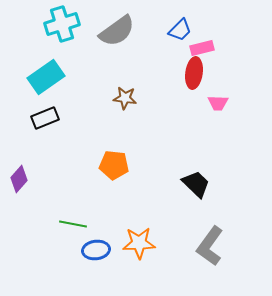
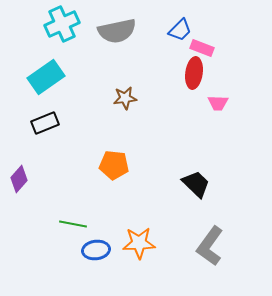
cyan cross: rotated 8 degrees counterclockwise
gray semicircle: rotated 24 degrees clockwise
pink rectangle: rotated 35 degrees clockwise
brown star: rotated 15 degrees counterclockwise
black rectangle: moved 5 px down
